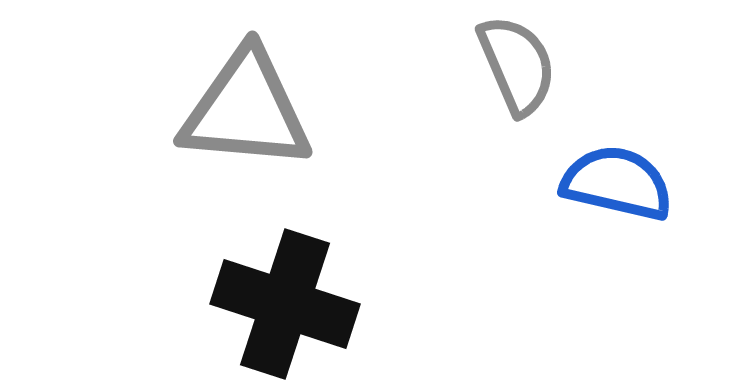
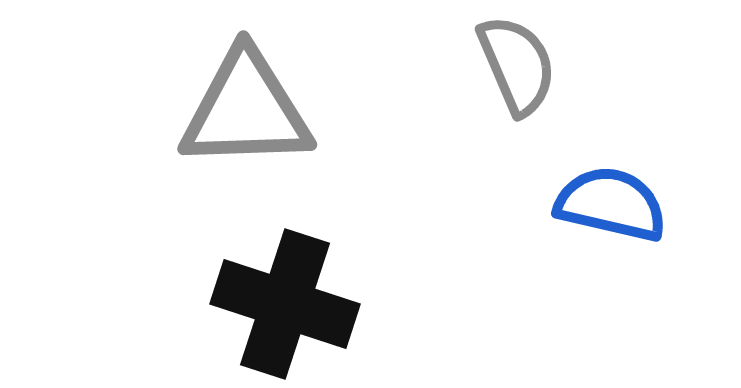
gray triangle: rotated 7 degrees counterclockwise
blue semicircle: moved 6 px left, 21 px down
